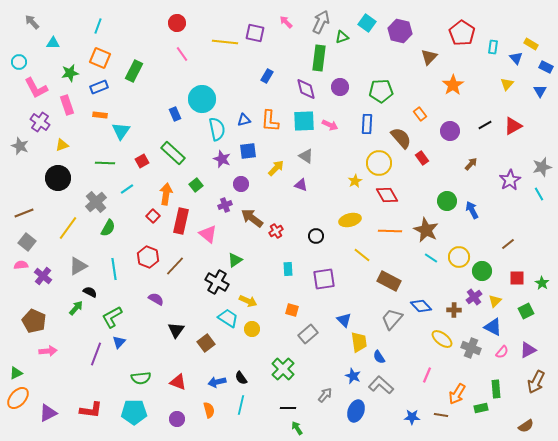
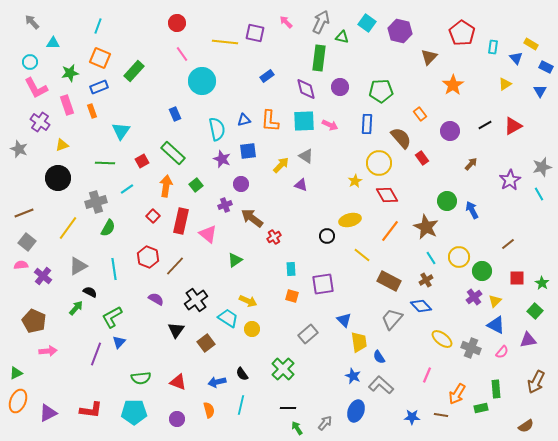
green triangle at (342, 37): rotated 32 degrees clockwise
cyan circle at (19, 62): moved 11 px right
green rectangle at (134, 71): rotated 15 degrees clockwise
blue rectangle at (267, 76): rotated 24 degrees clockwise
yellow triangle at (507, 84): moved 2 px left; rotated 16 degrees clockwise
cyan circle at (202, 99): moved 18 px up
orange rectangle at (100, 115): moved 8 px left, 4 px up; rotated 64 degrees clockwise
gray star at (20, 146): moved 1 px left, 3 px down
yellow arrow at (276, 168): moved 5 px right, 3 px up
orange arrow at (166, 194): moved 8 px up
gray cross at (96, 202): rotated 25 degrees clockwise
brown star at (426, 230): moved 3 px up
red cross at (276, 231): moved 2 px left, 6 px down
orange line at (390, 231): rotated 55 degrees counterclockwise
black circle at (316, 236): moved 11 px right
cyan line at (431, 258): rotated 24 degrees clockwise
cyan rectangle at (288, 269): moved 3 px right
purple square at (324, 279): moved 1 px left, 5 px down
black cross at (217, 282): moved 21 px left, 18 px down; rotated 25 degrees clockwise
orange square at (292, 310): moved 14 px up
brown cross at (454, 310): moved 28 px left, 30 px up; rotated 32 degrees counterclockwise
green square at (526, 311): moved 9 px right; rotated 21 degrees counterclockwise
blue triangle at (493, 327): moved 3 px right, 2 px up
purple triangle at (528, 350): moved 10 px up; rotated 18 degrees clockwise
black semicircle at (241, 378): moved 1 px right, 4 px up
gray arrow at (325, 395): moved 28 px down
orange ellipse at (18, 398): moved 3 px down; rotated 20 degrees counterclockwise
